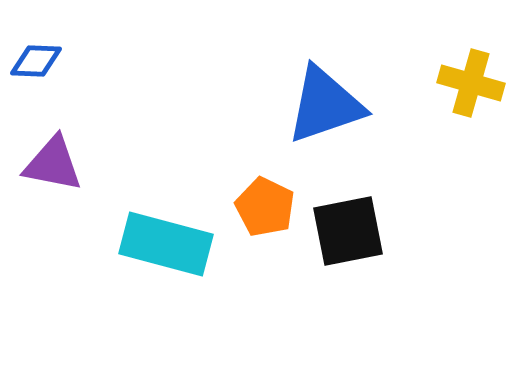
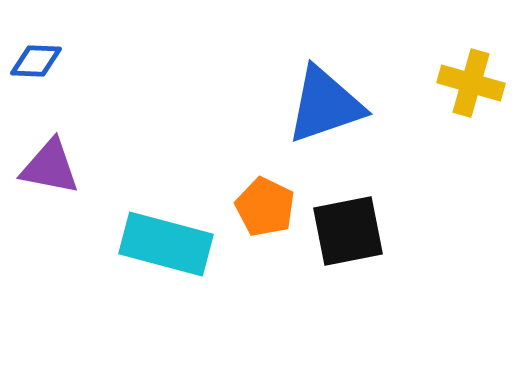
purple triangle: moved 3 px left, 3 px down
